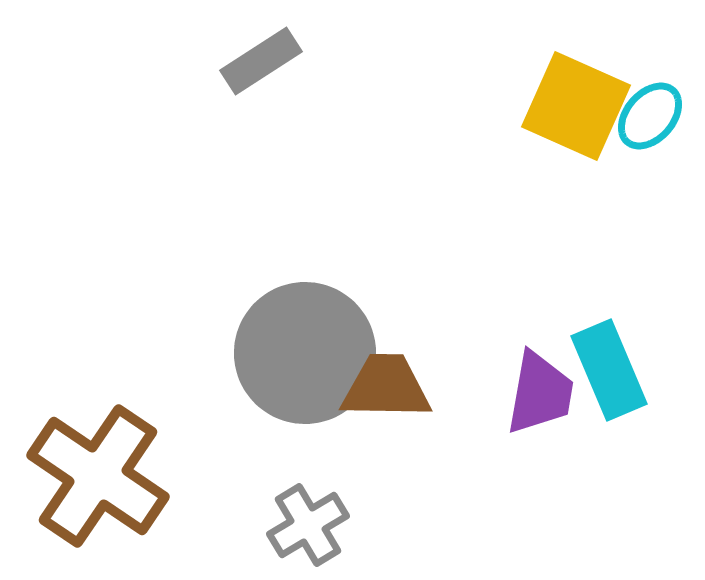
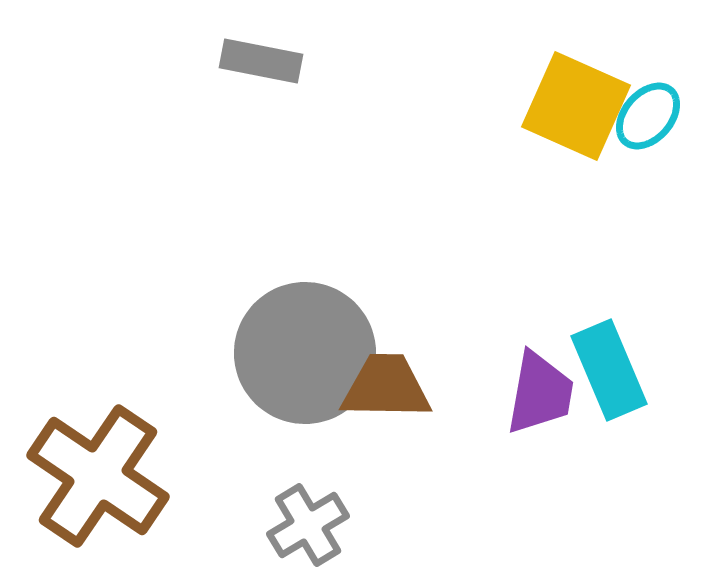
gray rectangle: rotated 44 degrees clockwise
cyan ellipse: moved 2 px left
